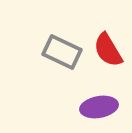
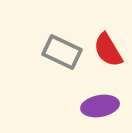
purple ellipse: moved 1 px right, 1 px up
